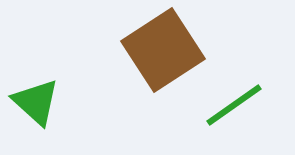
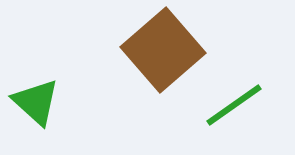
brown square: rotated 8 degrees counterclockwise
